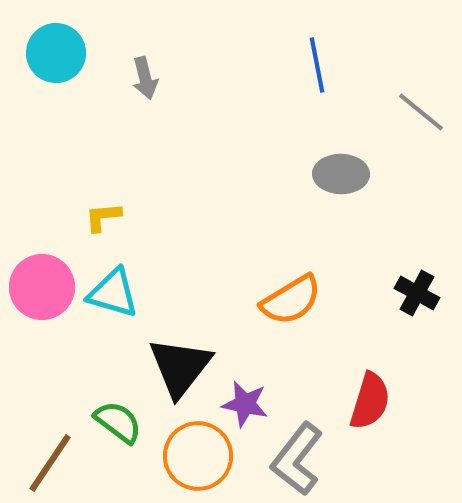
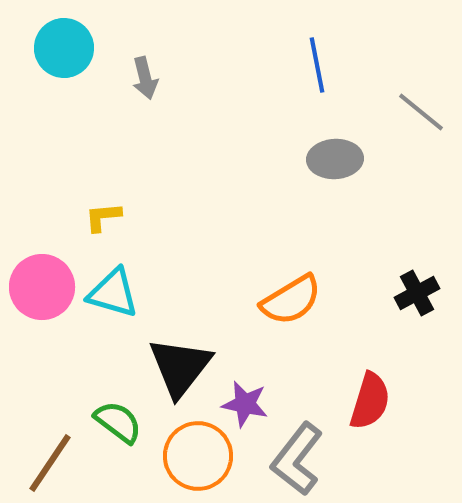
cyan circle: moved 8 px right, 5 px up
gray ellipse: moved 6 px left, 15 px up; rotated 4 degrees counterclockwise
black cross: rotated 33 degrees clockwise
